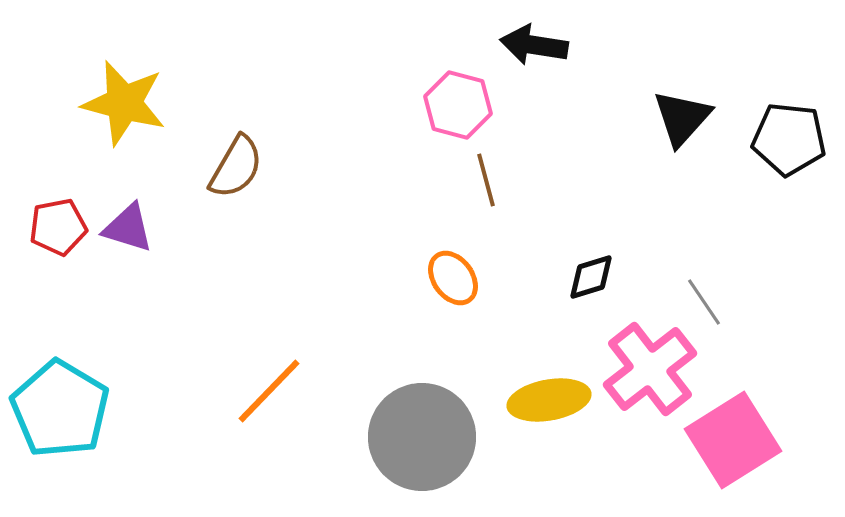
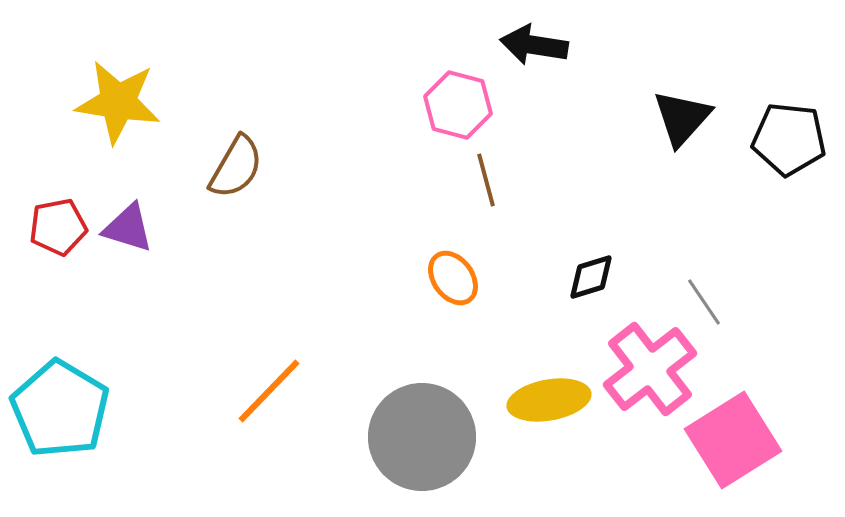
yellow star: moved 6 px left, 1 px up; rotated 6 degrees counterclockwise
